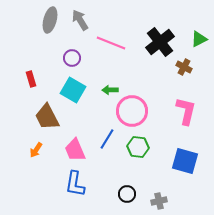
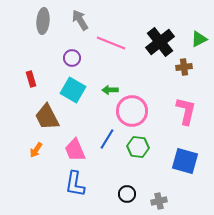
gray ellipse: moved 7 px left, 1 px down; rotated 10 degrees counterclockwise
brown cross: rotated 35 degrees counterclockwise
